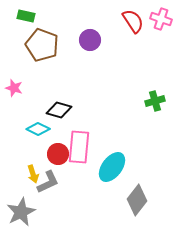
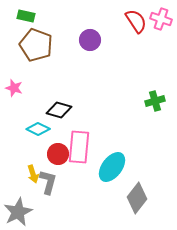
red semicircle: moved 3 px right
brown pentagon: moved 6 px left
gray L-shape: rotated 50 degrees counterclockwise
gray diamond: moved 2 px up
gray star: moved 3 px left
